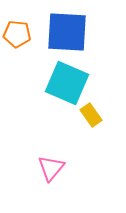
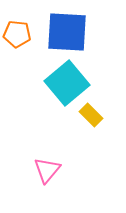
cyan square: rotated 27 degrees clockwise
yellow rectangle: rotated 10 degrees counterclockwise
pink triangle: moved 4 px left, 2 px down
